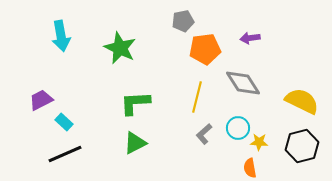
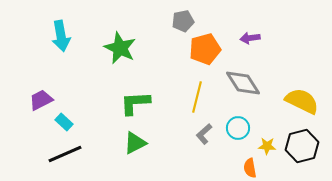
orange pentagon: rotated 8 degrees counterclockwise
yellow star: moved 8 px right, 4 px down
